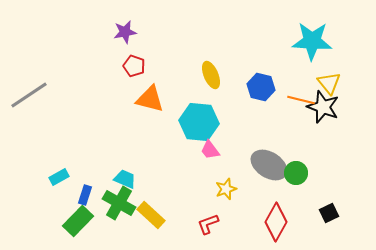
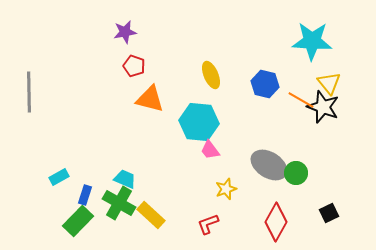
blue hexagon: moved 4 px right, 3 px up
gray line: moved 3 px up; rotated 57 degrees counterclockwise
orange line: rotated 16 degrees clockwise
